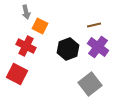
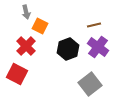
red cross: rotated 18 degrees clockwise
